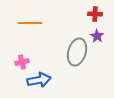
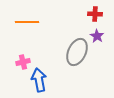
orange line: moved 3 px left, 1 px up
gray ellipse: rotated 8 degrees clockwise
pink cross: moved 1 px right
blue arrow: rotated 90 degrees counterclockwise
